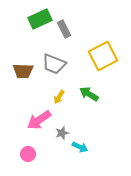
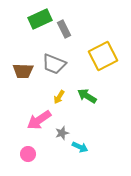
green arrow: moved 2 px left, 2 px down
